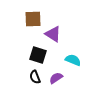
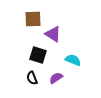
black semicircle: moved 3 px left, 1 px down
